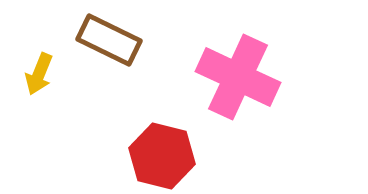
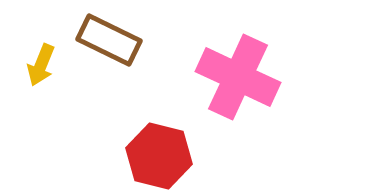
yellow arrow: moved 2 px right, 9 px up
red hexagon: moved 3 px left
